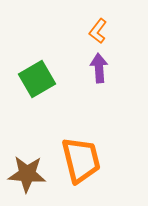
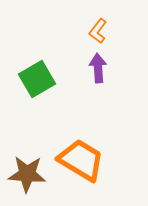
purple arrow: moved 1 px left
orange trapezoid: rotated 45 degrees counterclockwise
